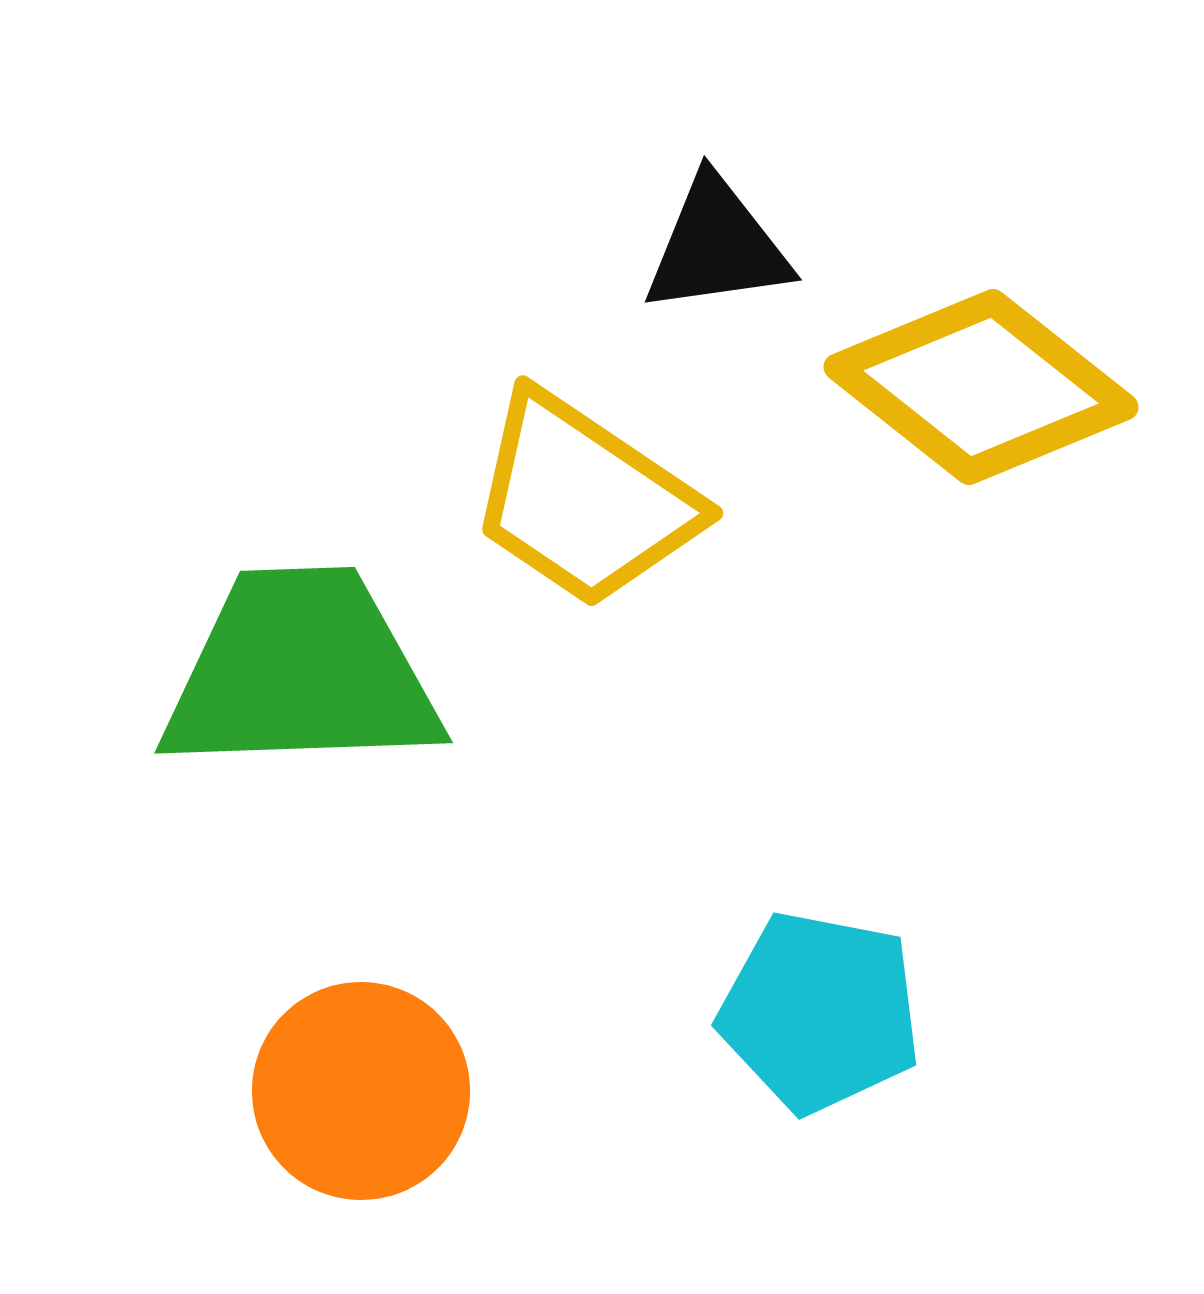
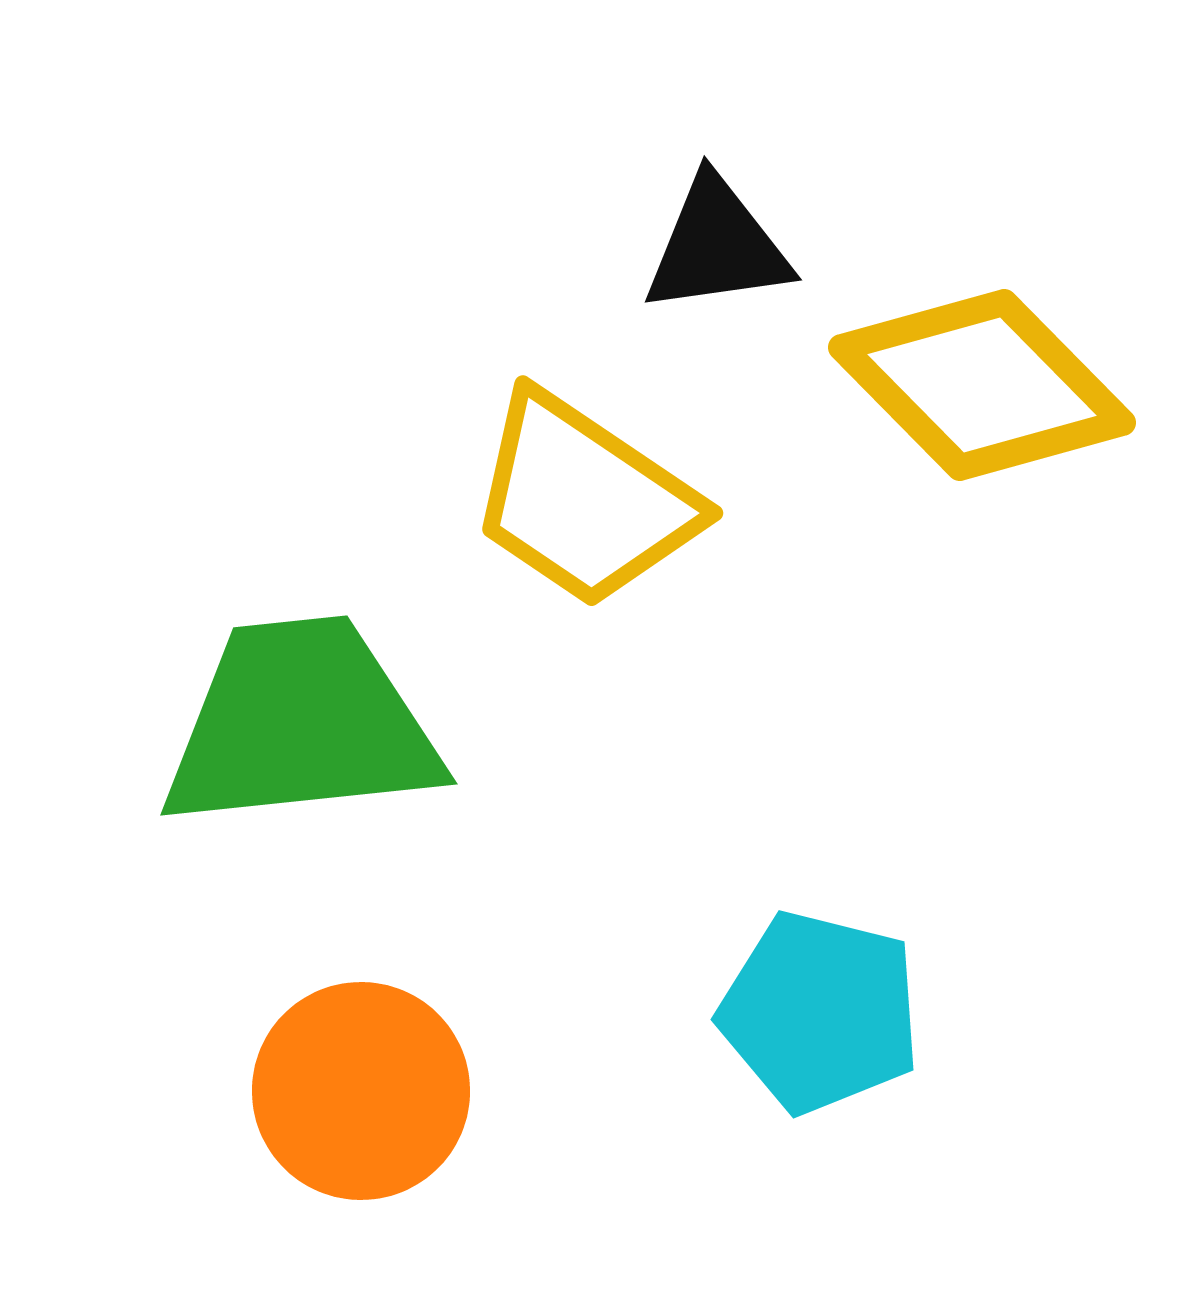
yellow diamond: moved 1 px right, 2 px up; rotated 7 degrees clockwise
green trapezoid: moved 52 px down; rotated 4 degrees counterclockwise
cyan pentagon: rotated 3 degrees clockwise
